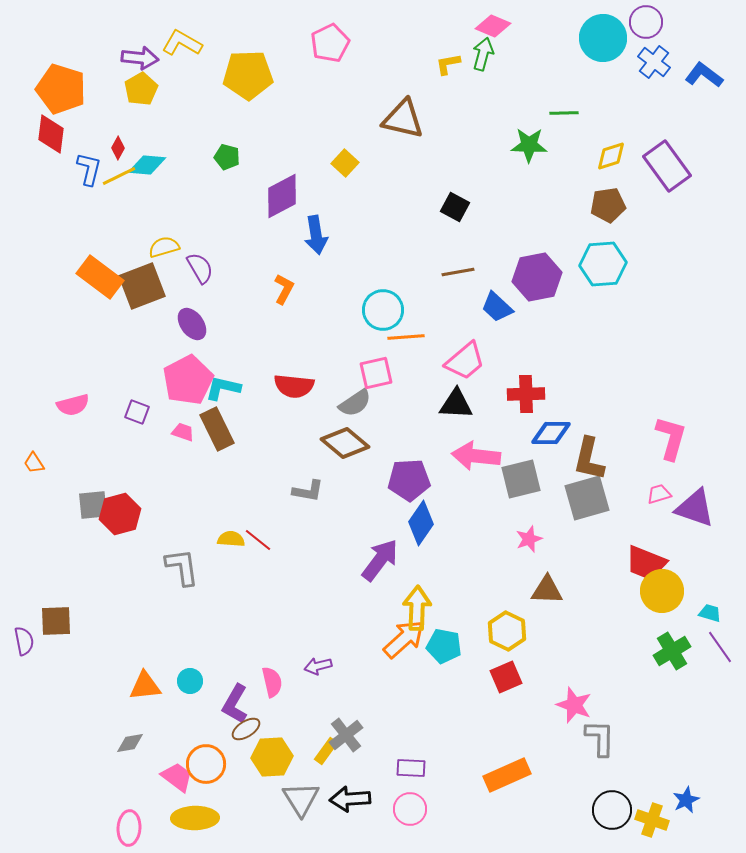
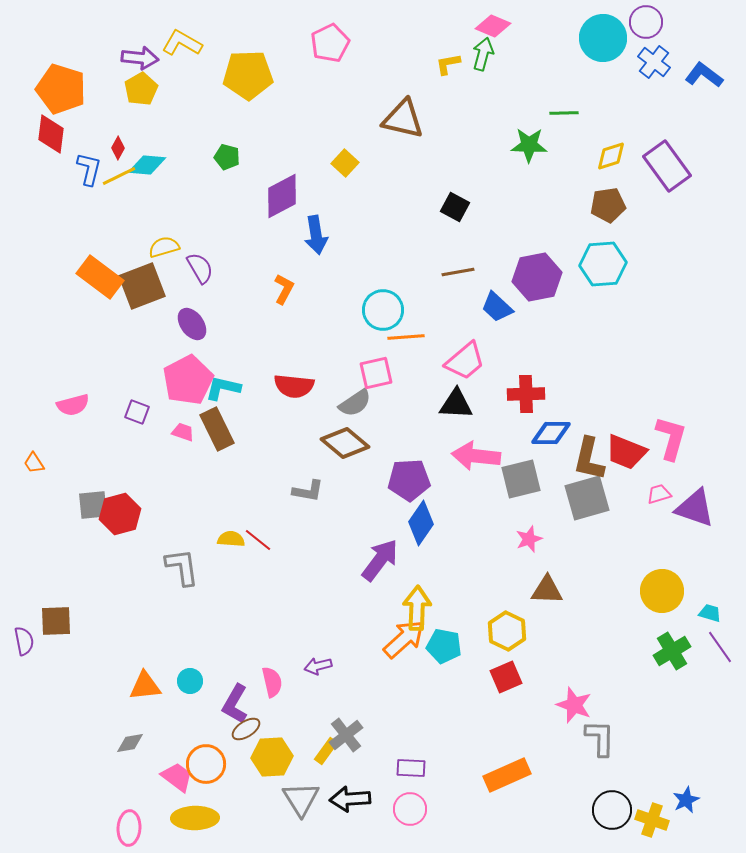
red trapezoid at (646, 563): moved 20 px left, 111 px up
